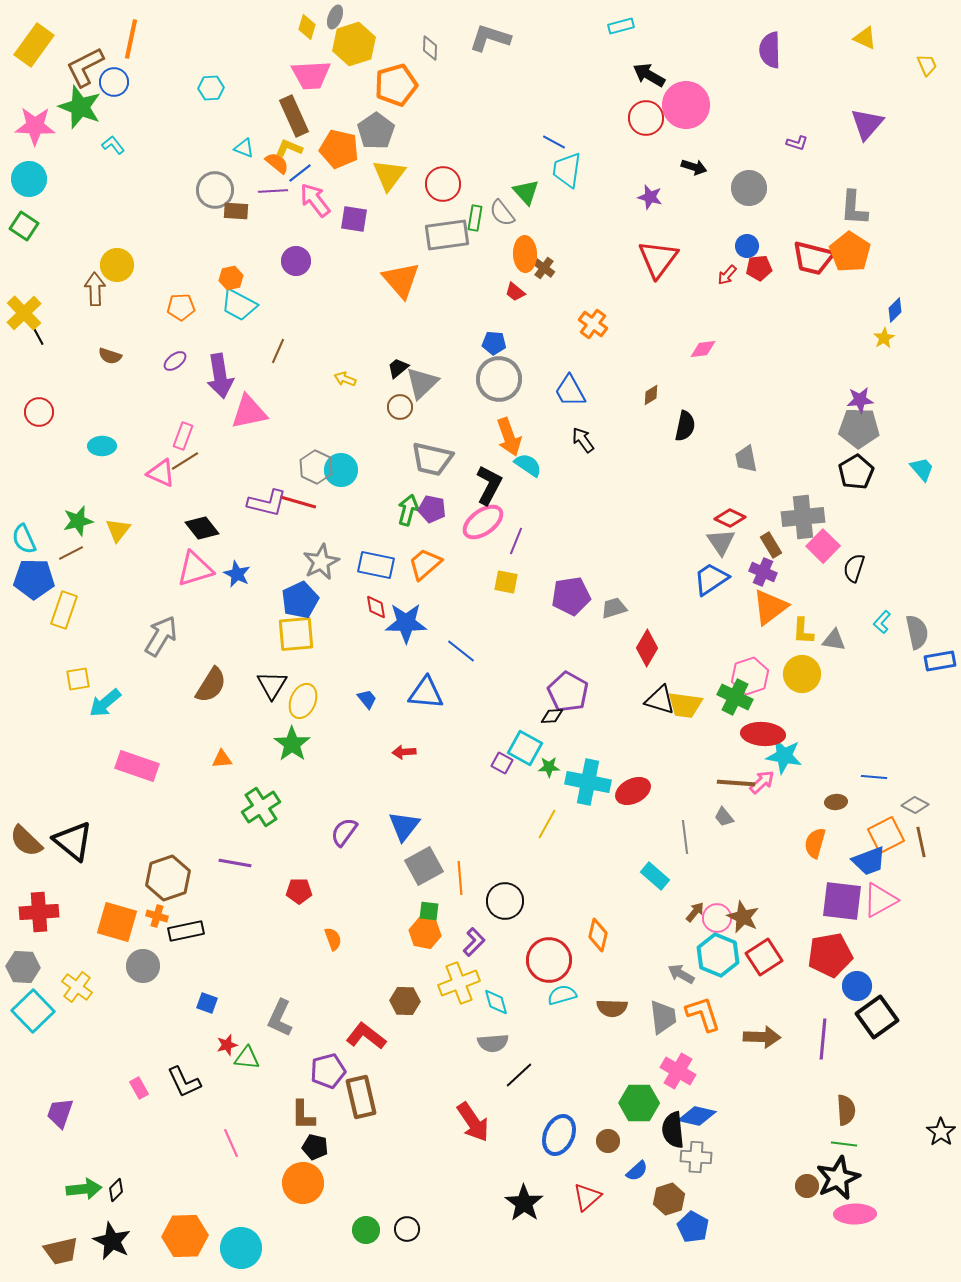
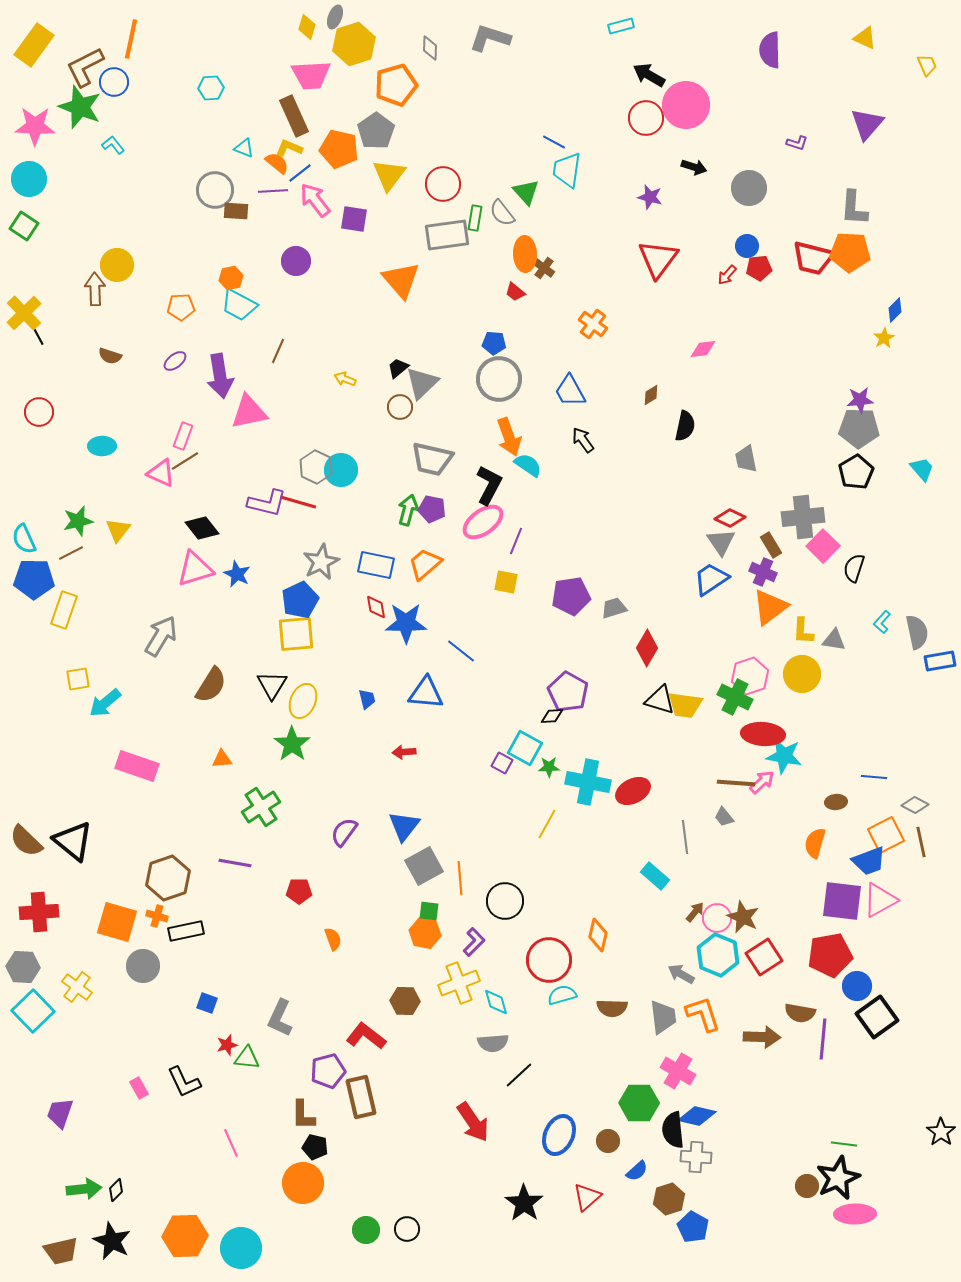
orange pentagon at (850, 252): rotated 30 degrees counterclockwise
blue trapezoid at (367, 699): rotated 25 degrees clockwise
brown semicircle at (846, 1110): moved 46 px left, 97 px up; rotated 104 degrees clockwise
